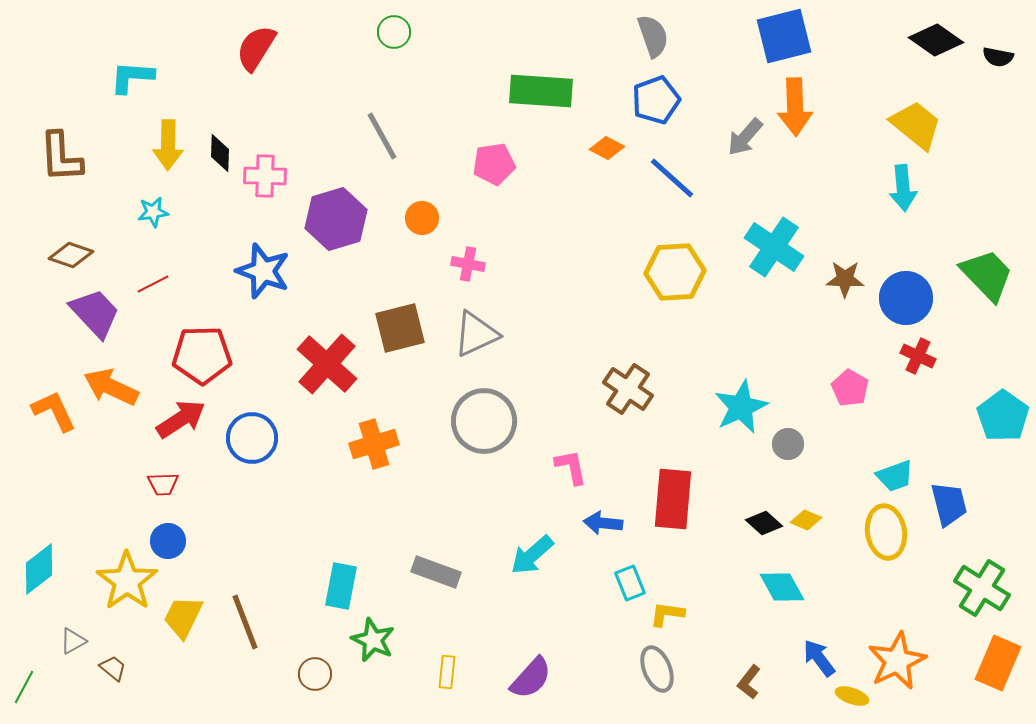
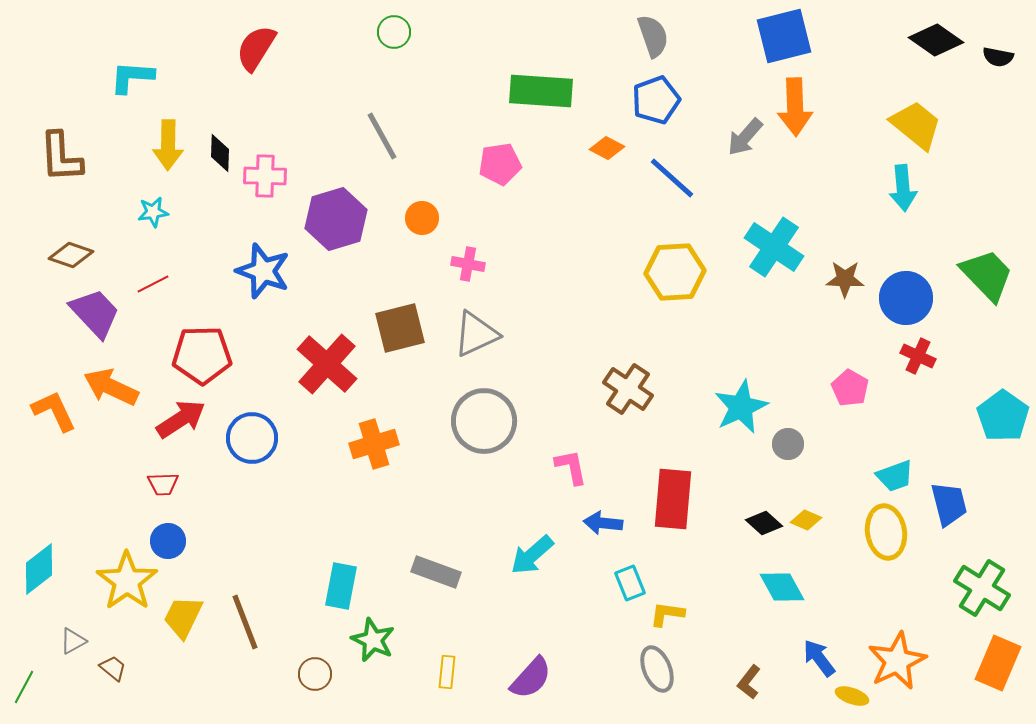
pink pentagon at (494, 164): moved 6 px right
